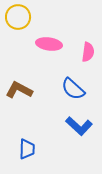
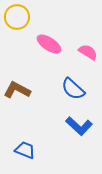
yellow circle: moved 1 px left
pink ellipse: rotated 25 degrees clockwise
pink semicircle: rotated 66 degrees counterclockwise
brown L-shape: moved 2 px left
blue trapezoid: moved 2 px left, 1 px down; rotated 70 degrees counterclockwise
